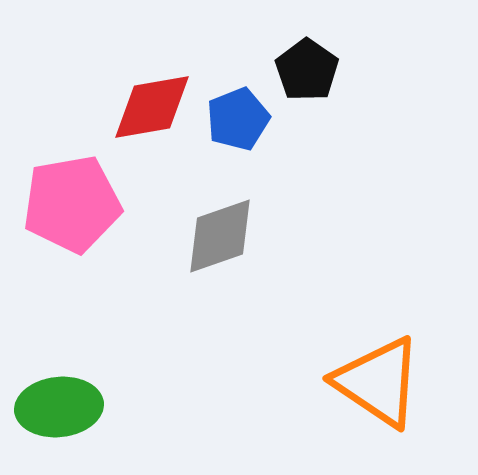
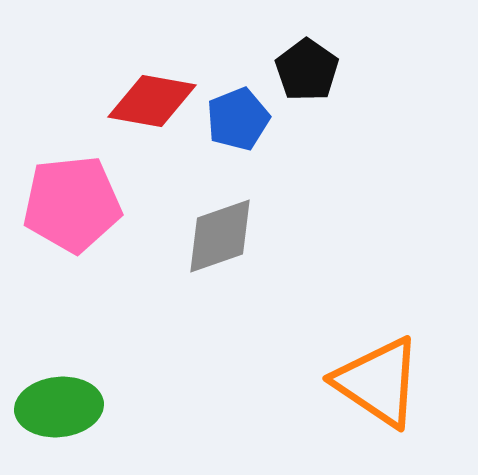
red diamond: moved 6 px up; rotated 20 degrees clockwise
pink pentagon: rotated 4 degrees clockwise
